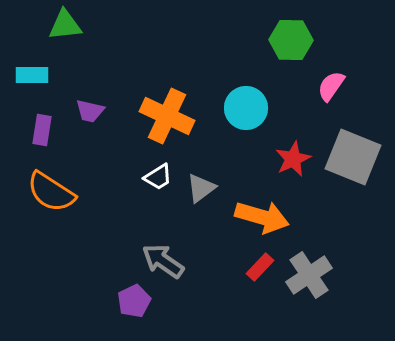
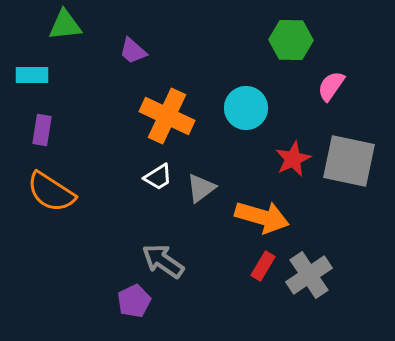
purple trapezoid: moved 43 px right, 60 px up; rotated 28 degrees clockwise
gray square: moved 4 px left, 4 px down; rotated 10 degrees counterclockwise
red rectangle: moved 3 px right, 1 px up; rotated 12 degrees counterclockwise
